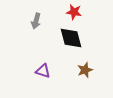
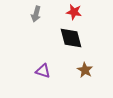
gray arrow: moved 7 px up
brown star: rotated 21 degrees counterclockwise
